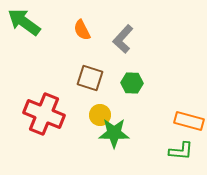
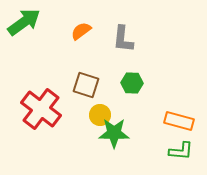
green arrow: rotated 108 degrees clockwise
orange semicircle: moved 1 px left, 1 px down; rotated 80 degrees clockwise
gray L-shape: rotated 36 degrees counterclockwise
brown square: moved 4 px left, 7 px down
red cross: moved 3 px left, 5 px up; rotated 15 degrees clockwise
orange rectangle: moved 10 px left
